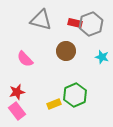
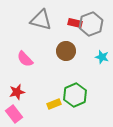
pink rectangle: moved 3 px left, 3 px down
